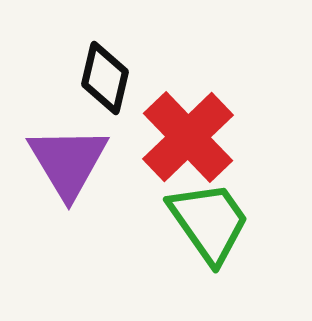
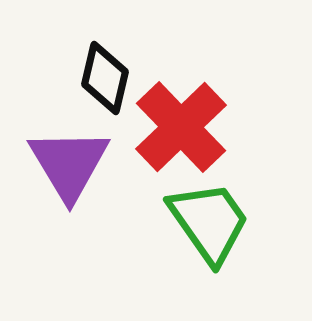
red cross: moved 7 px left, 10 px up
purple triangle: moved 1 px right, 2 px down
